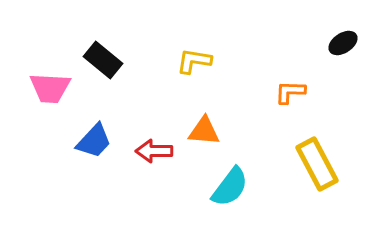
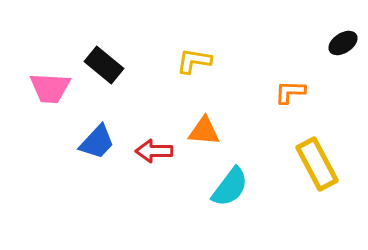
black rectangle: moved 1 px right, 5 px down
blue trapezoid: moved 3 px right, 1 px down
